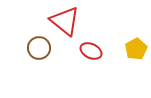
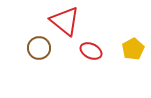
yellow pentagon: moved 3 px left
